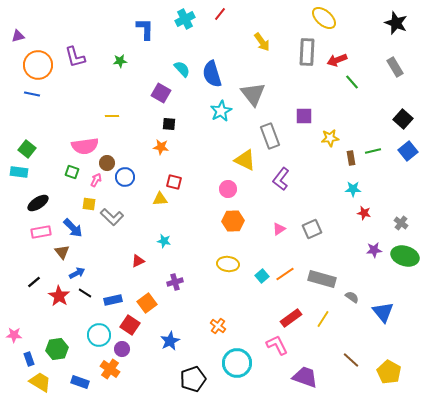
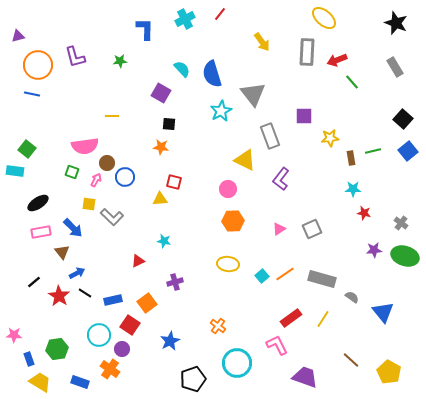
cyan rectangle at (19, 172): moved 4 px left, 1 px up
